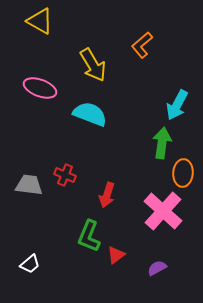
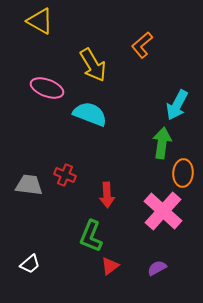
pink ellipse: moved 7 px right
red arrow: rotated 20 degrees counterclockwise
green L-shape: moved 2 px right
red triangle: moved 6 px left, 11 px down
